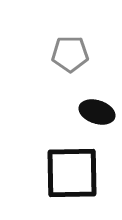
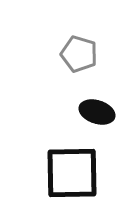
gray pentagon: moved 9 px right; rotated 18 degrees clockwise
